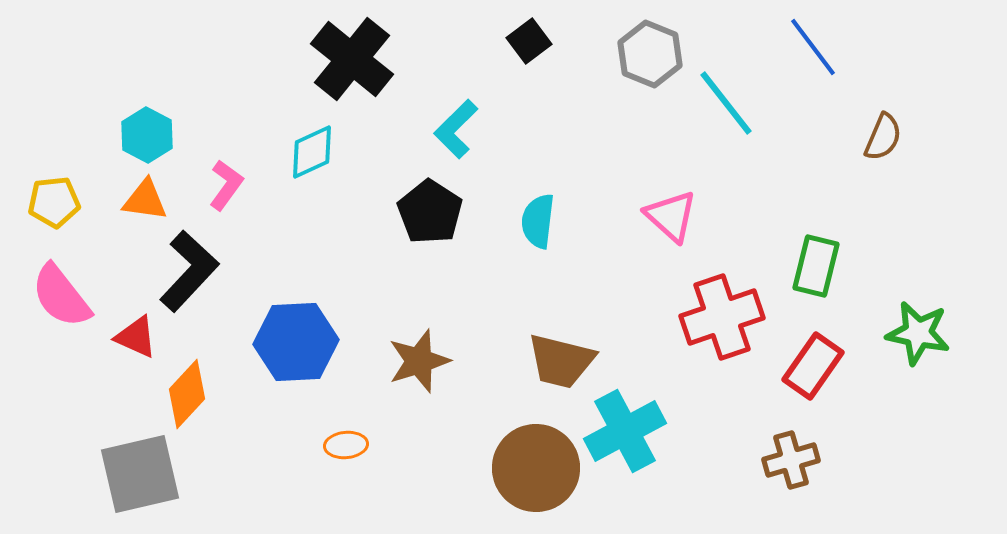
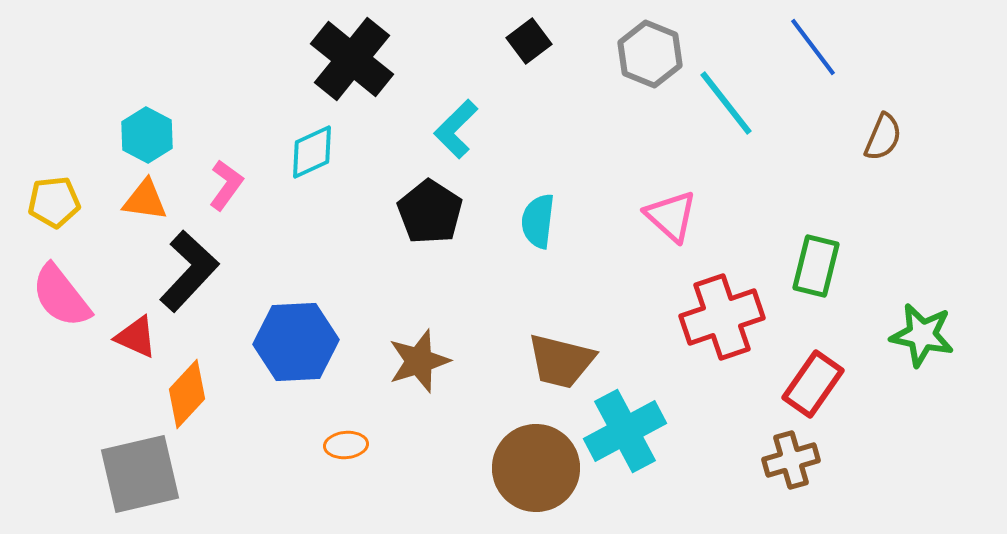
green star: moved 4 px right, 2 px down
red rectangle: moved 18 px down
